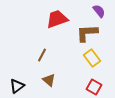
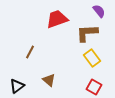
brown line: moved 12 px left, 3 px up
